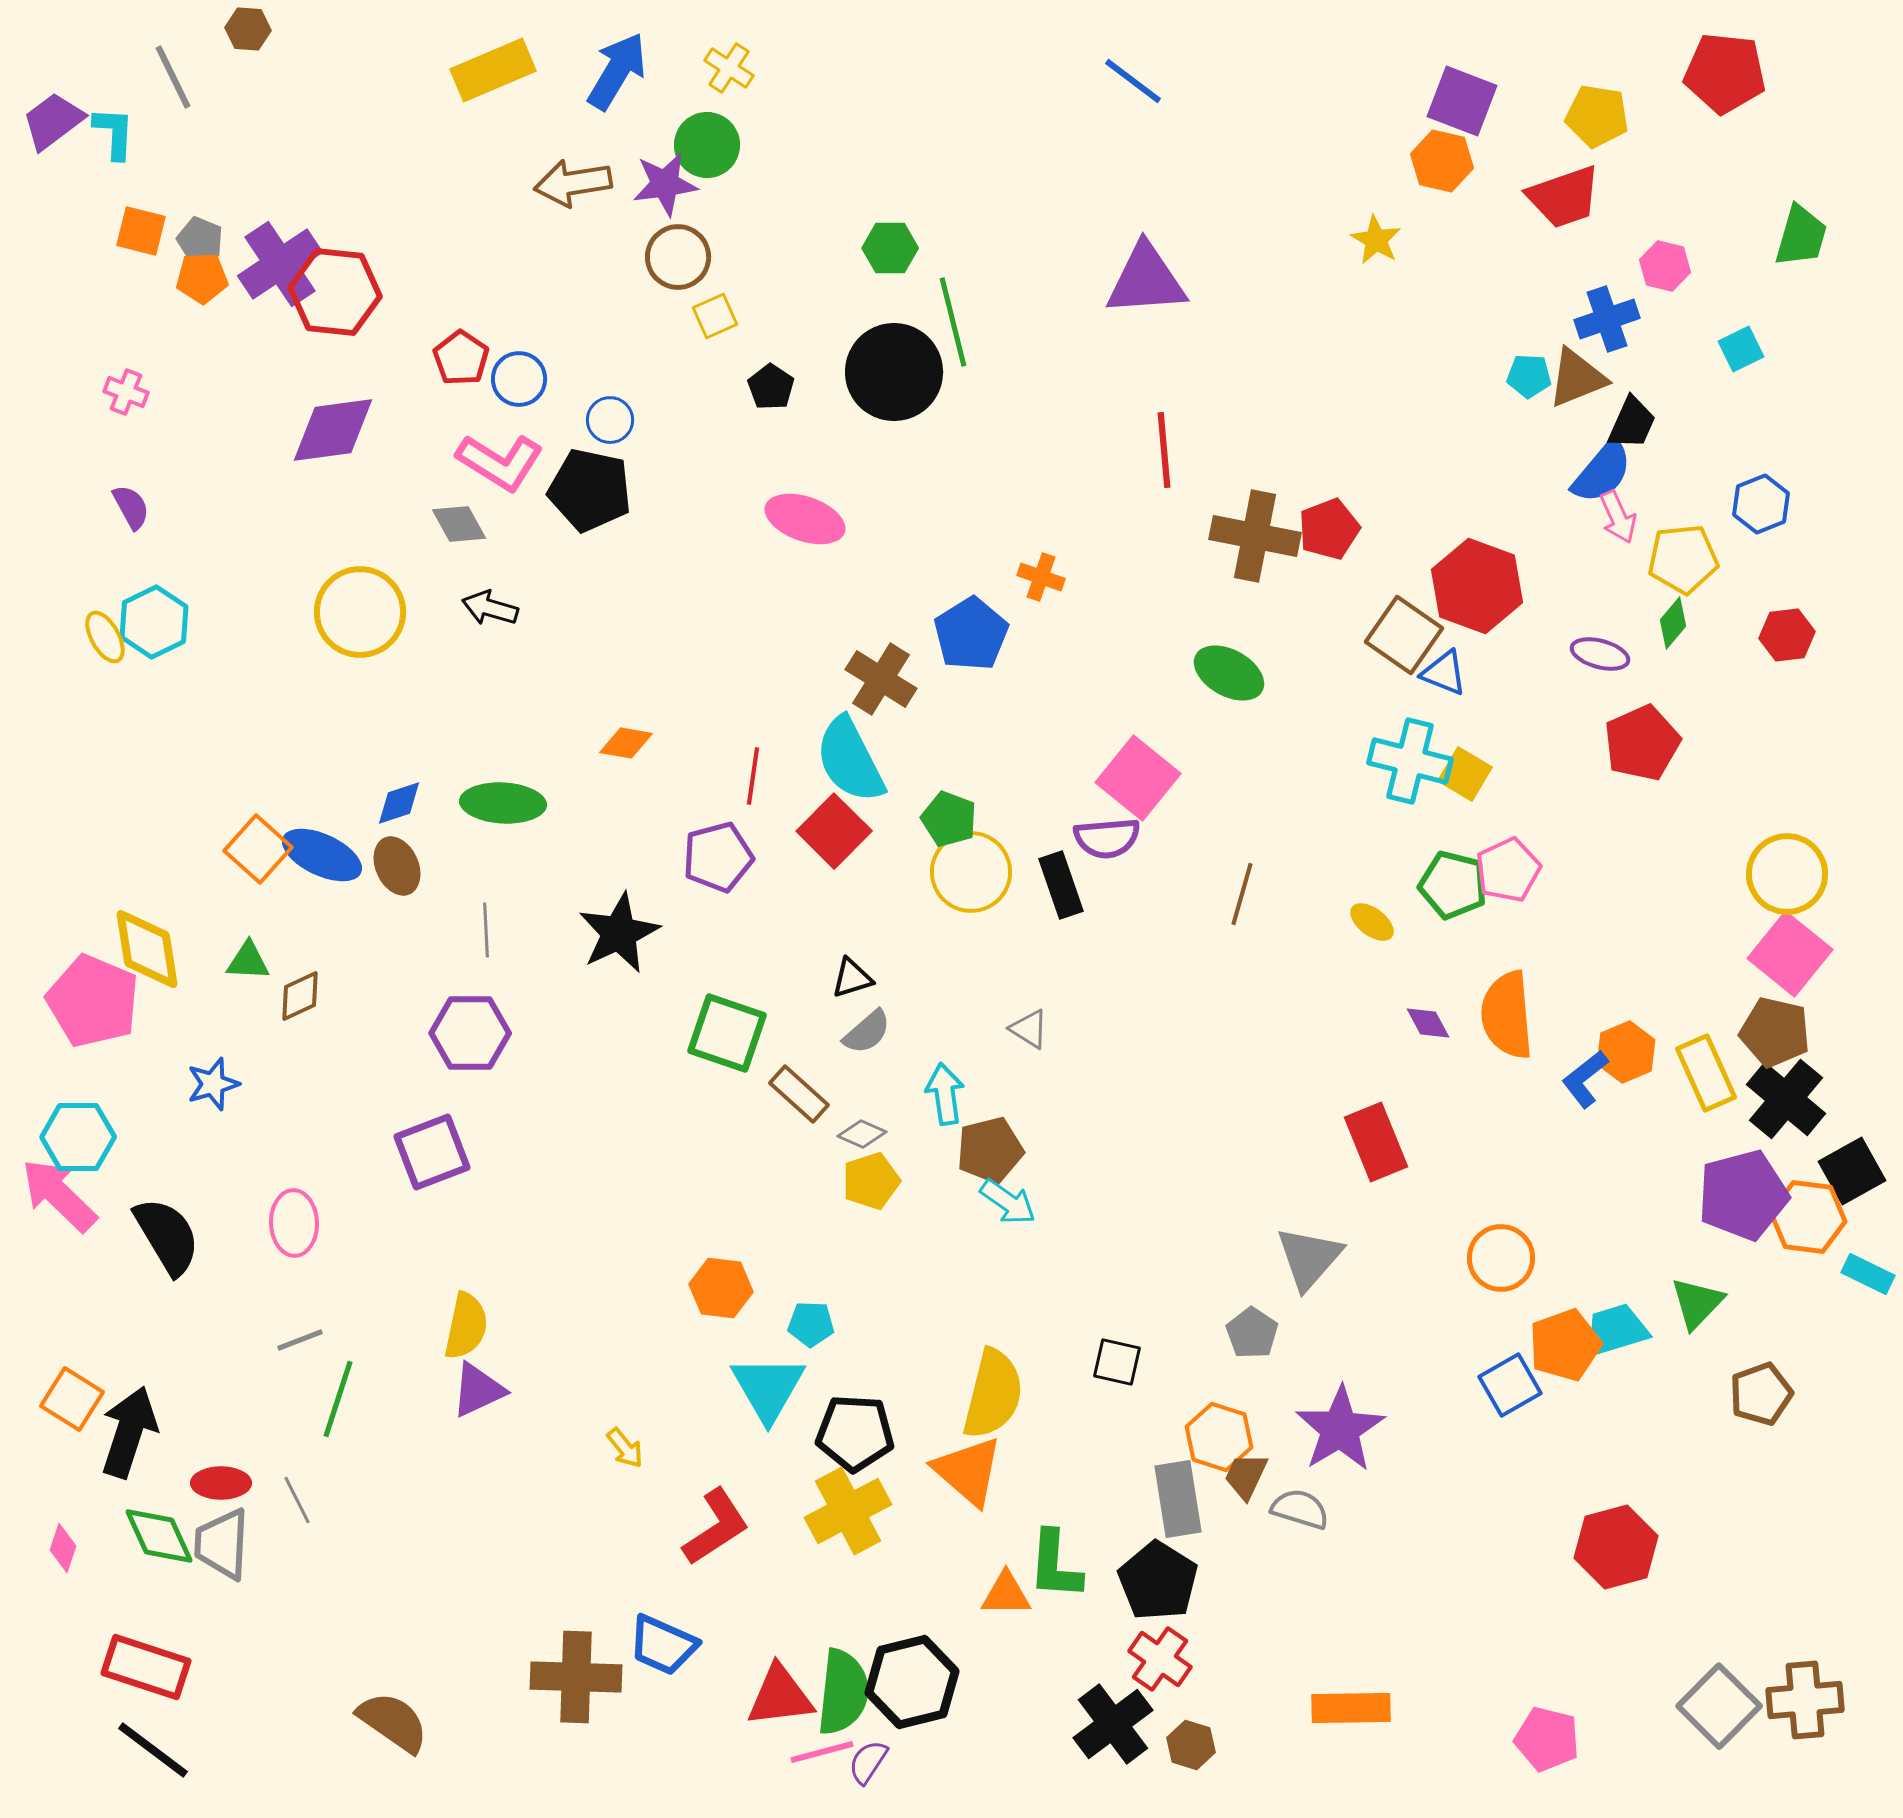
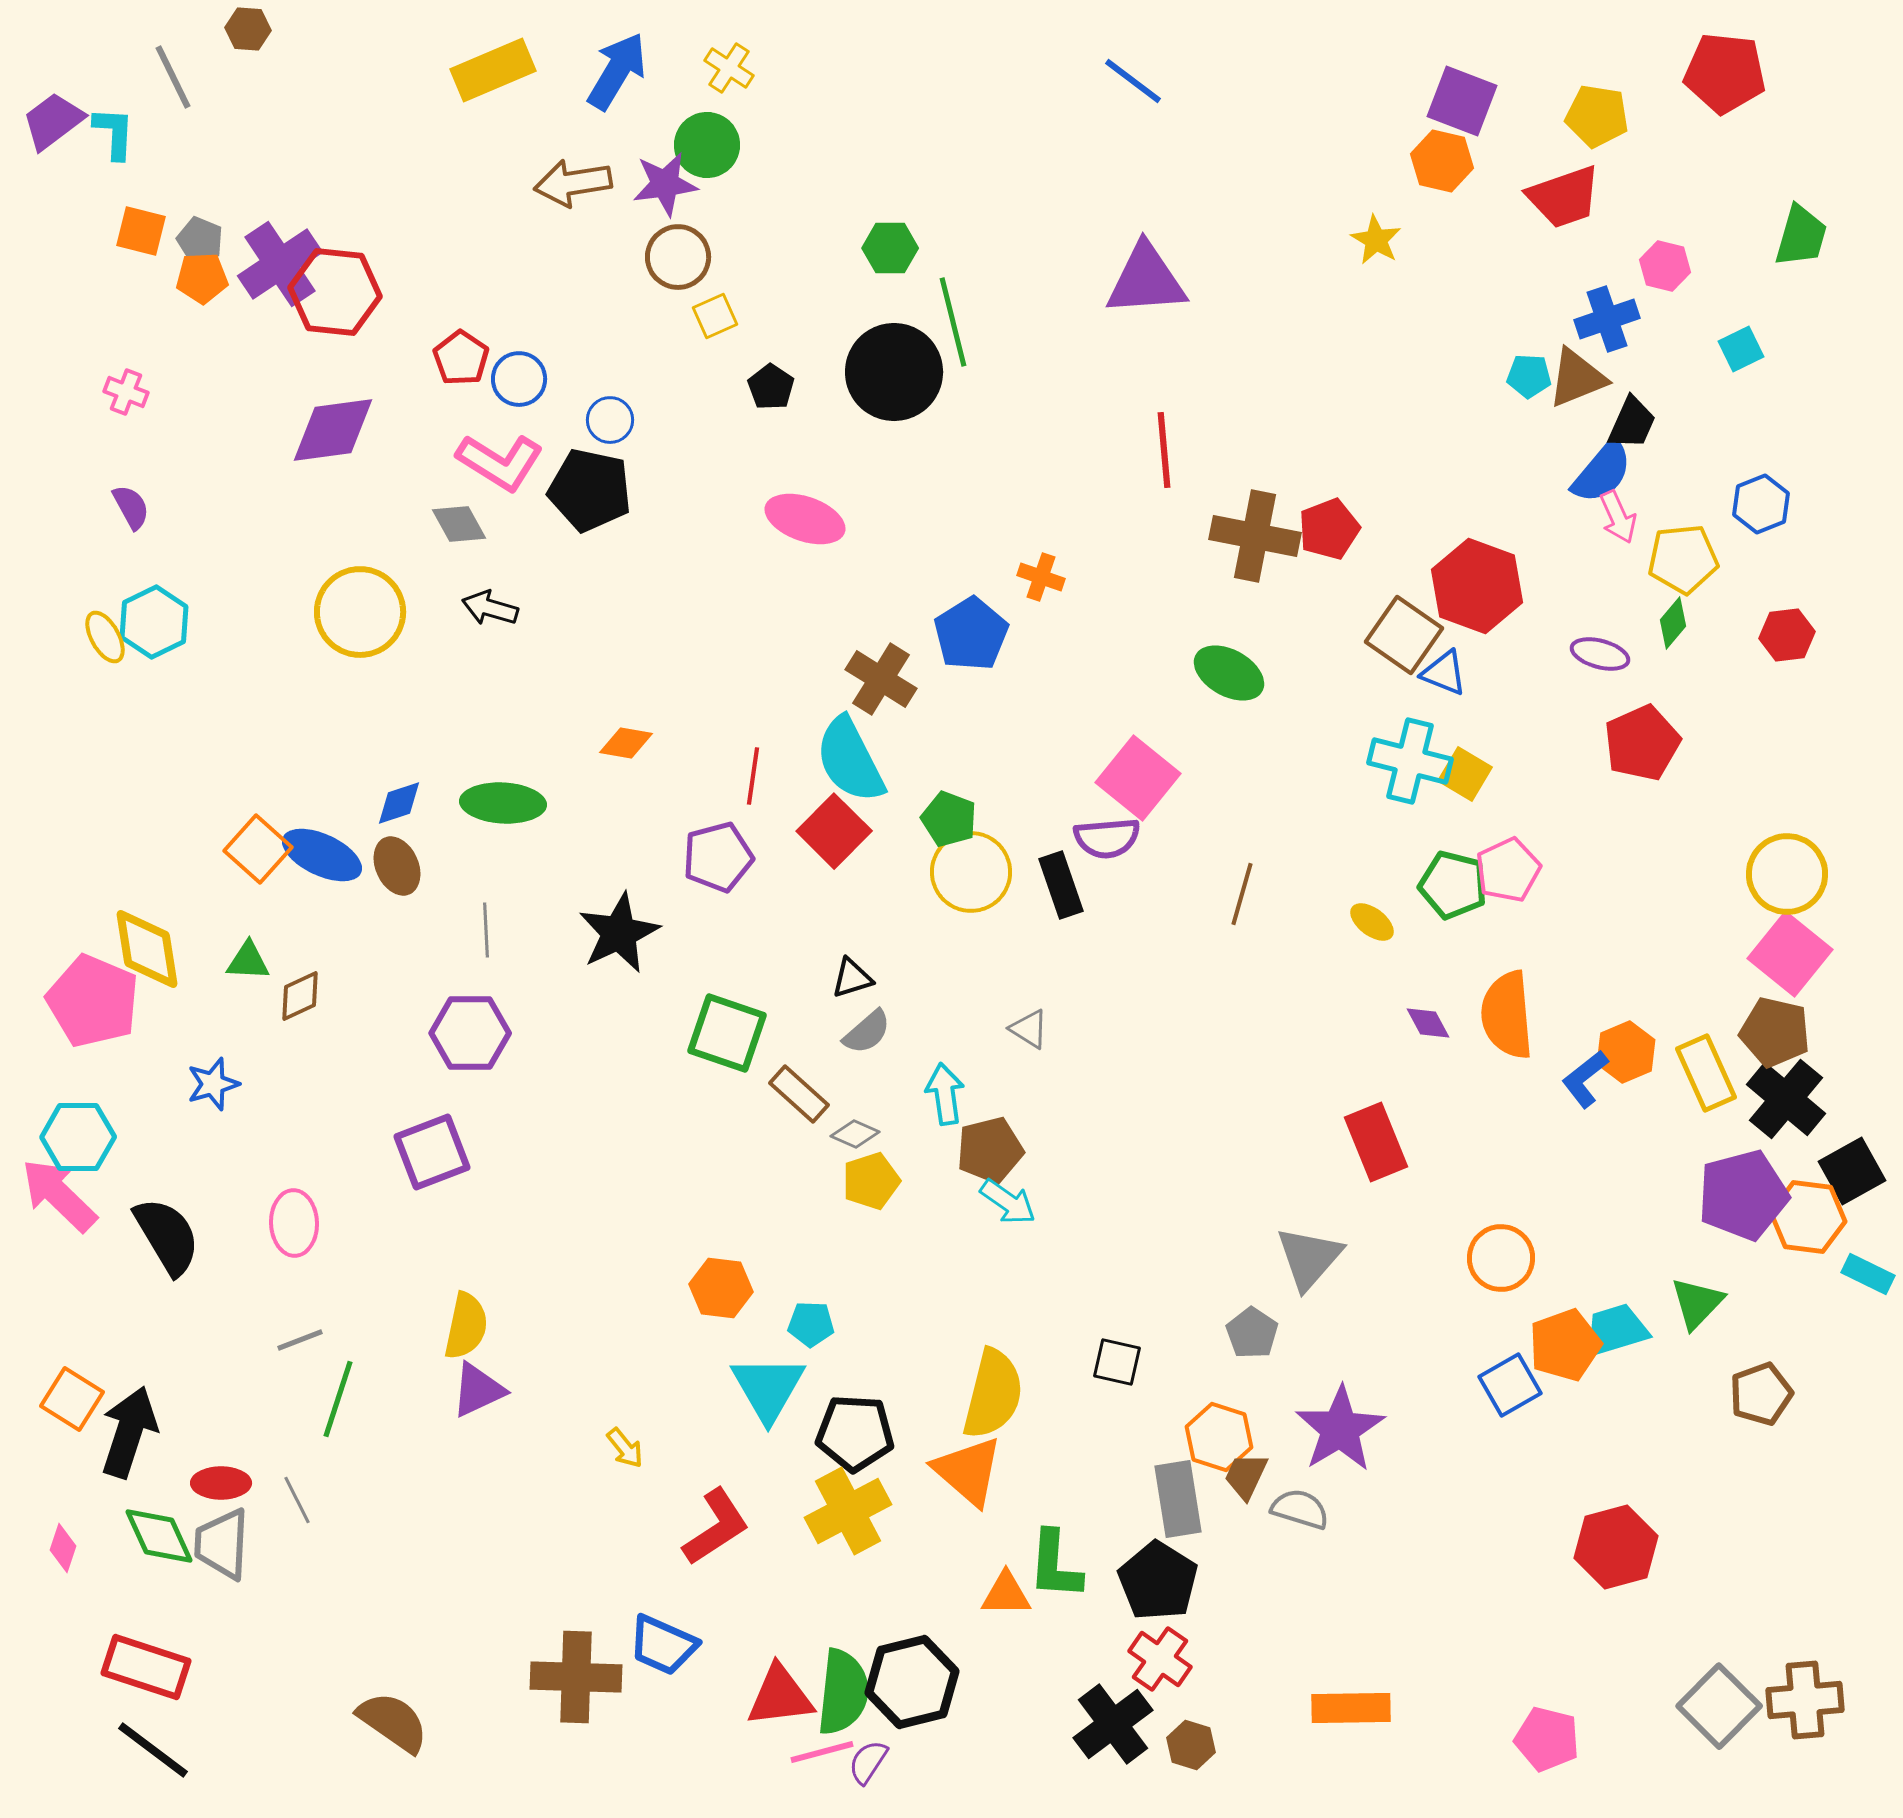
gray diamond at (862, 1134): moved 7 px left
